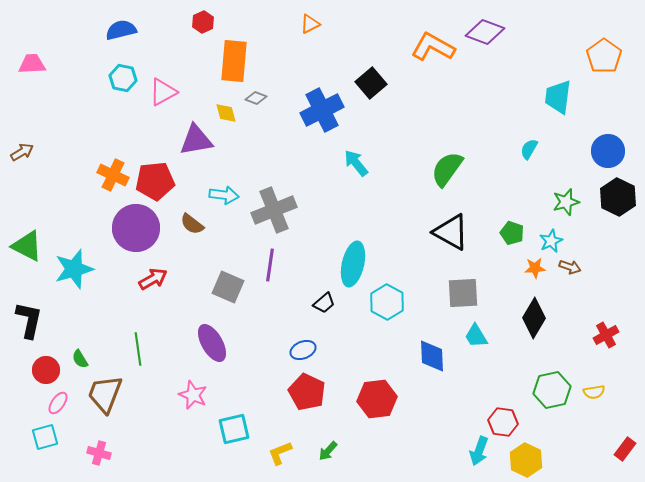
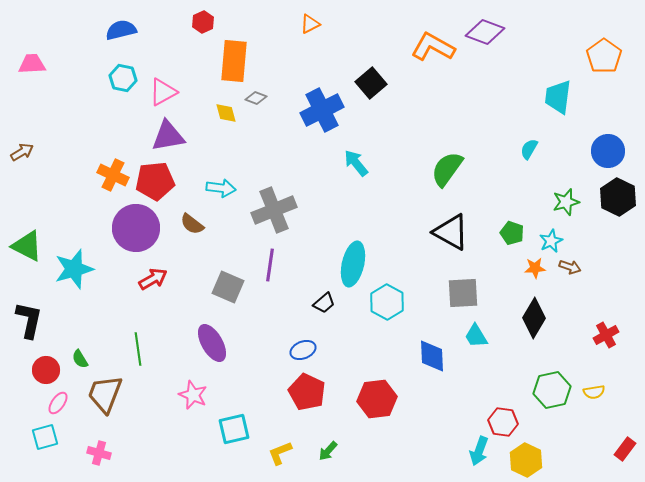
purple triangle at (196, 140): moved 28 px left, 4 px up
cyan arrow at (224, 195): moved 3 px left, 7 px up
